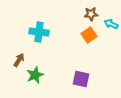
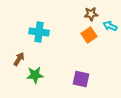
cyan arrow: moved 1 px left, 2 px down
brown arrow: moved 1 px up
green star: rotated 18 degrees clockwise
